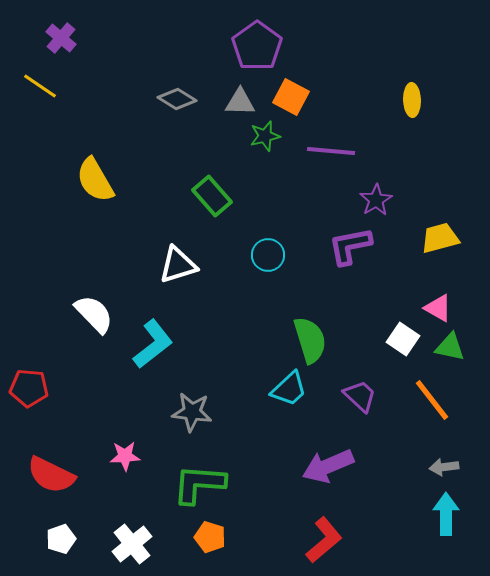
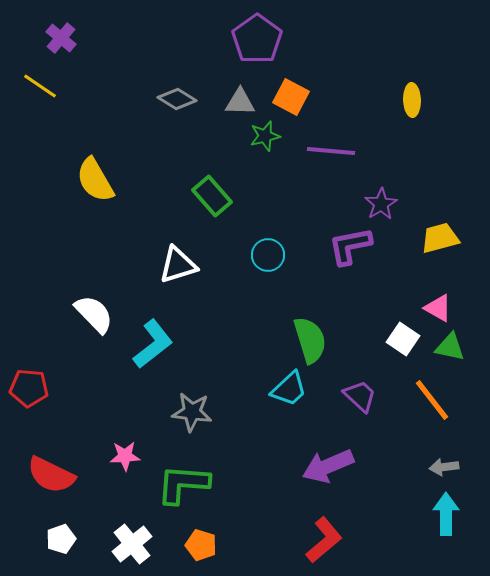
purple pentagon: moved 7 px up
purple star: moved 5 px right, 4 px down
green L-shape: moved 16 px left
orange pentagon: moved 9 px left, 8 px down
